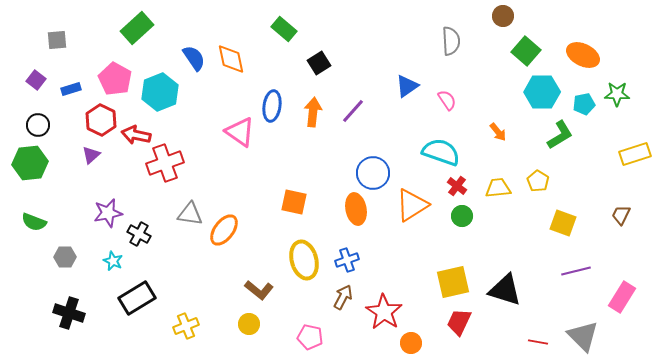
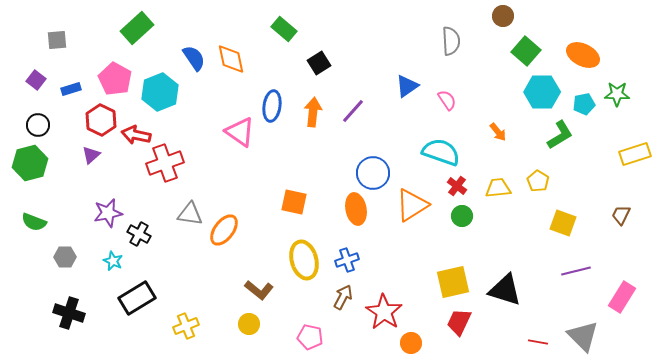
green hexagon at (30, 163): rotated 8 degrees counterclockwise
